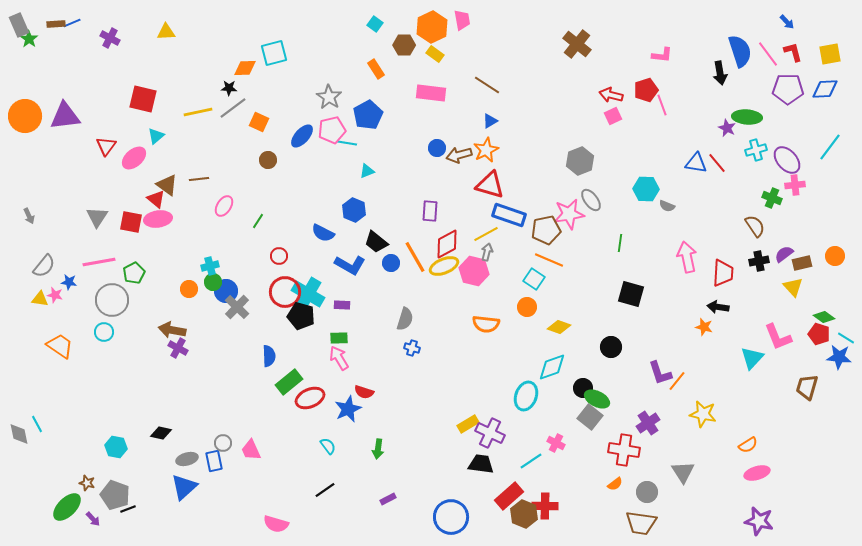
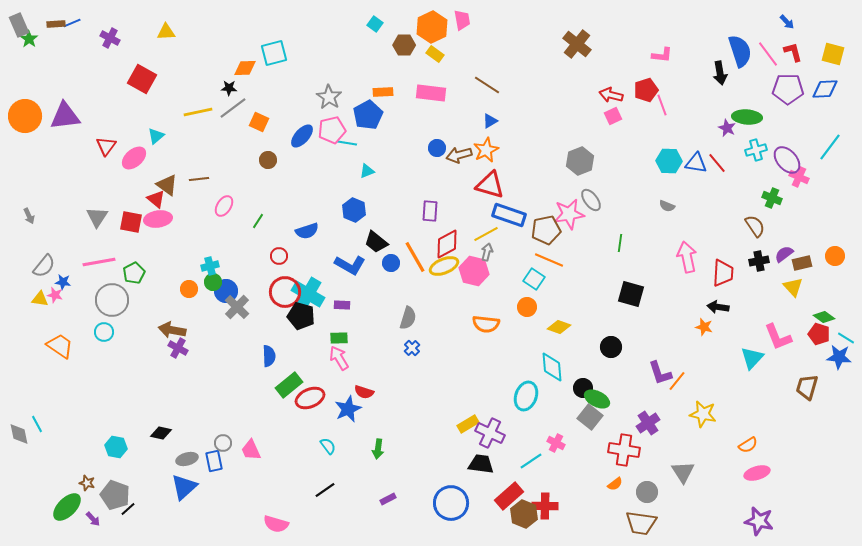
yellow square at (830, 54): moved 3 px right; rotated 25 degrees clockwise
orange rectangle at (376, 69): moved 7 px right, 23 px down; rotated 60 degrees counterclockwise
red square at (143, 99): moved 1 px left, 20 px up; rotated 16 degrees clockwise
pink cross at (795, 185): moved 4 px right, 8 px up; rotated 30 degrees clockwise
cyan hexagon at (646, 189): moved 23 px right, 28 px up
blue semicircle at (323, 233): moved 16 px left, 2 px up; rotated 45 degrees counterclockwise
blue star at (69, 282): moved 6 px left
gray semicircle at (405, 319): moved 3 px right, 1 px up
blue cross at (412, 348): rotated 28 degrees clockwise
cyan diamond at (552, 367): rotated 76 degrees counterclockwise
green rectangle at (289, 382): moved 3 px down
black line at (128, 509): rotated 21 degrees counterclockwise
blue circle at (451, 517): moved 14 px up
